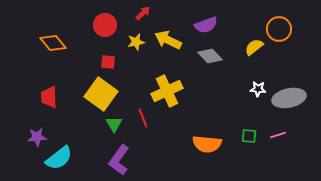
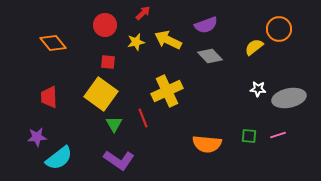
purple L-shape: rotated 92 degrees counterclockwise
